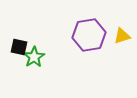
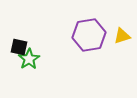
green star: moved 5 px left, 2 px down
